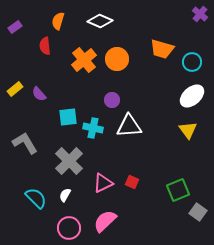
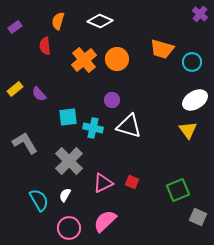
white ellipse: moved 3 px right, 4 px down; rotated 10 degrees clockwise
white triangle: rotated 20 degrees clockwise
cyan semicircle: moved 3 px right, 2 px down; rotated 15 degrees clockwise
gray square: moved 5 px down; rotated 12 degrees counterclockwise
